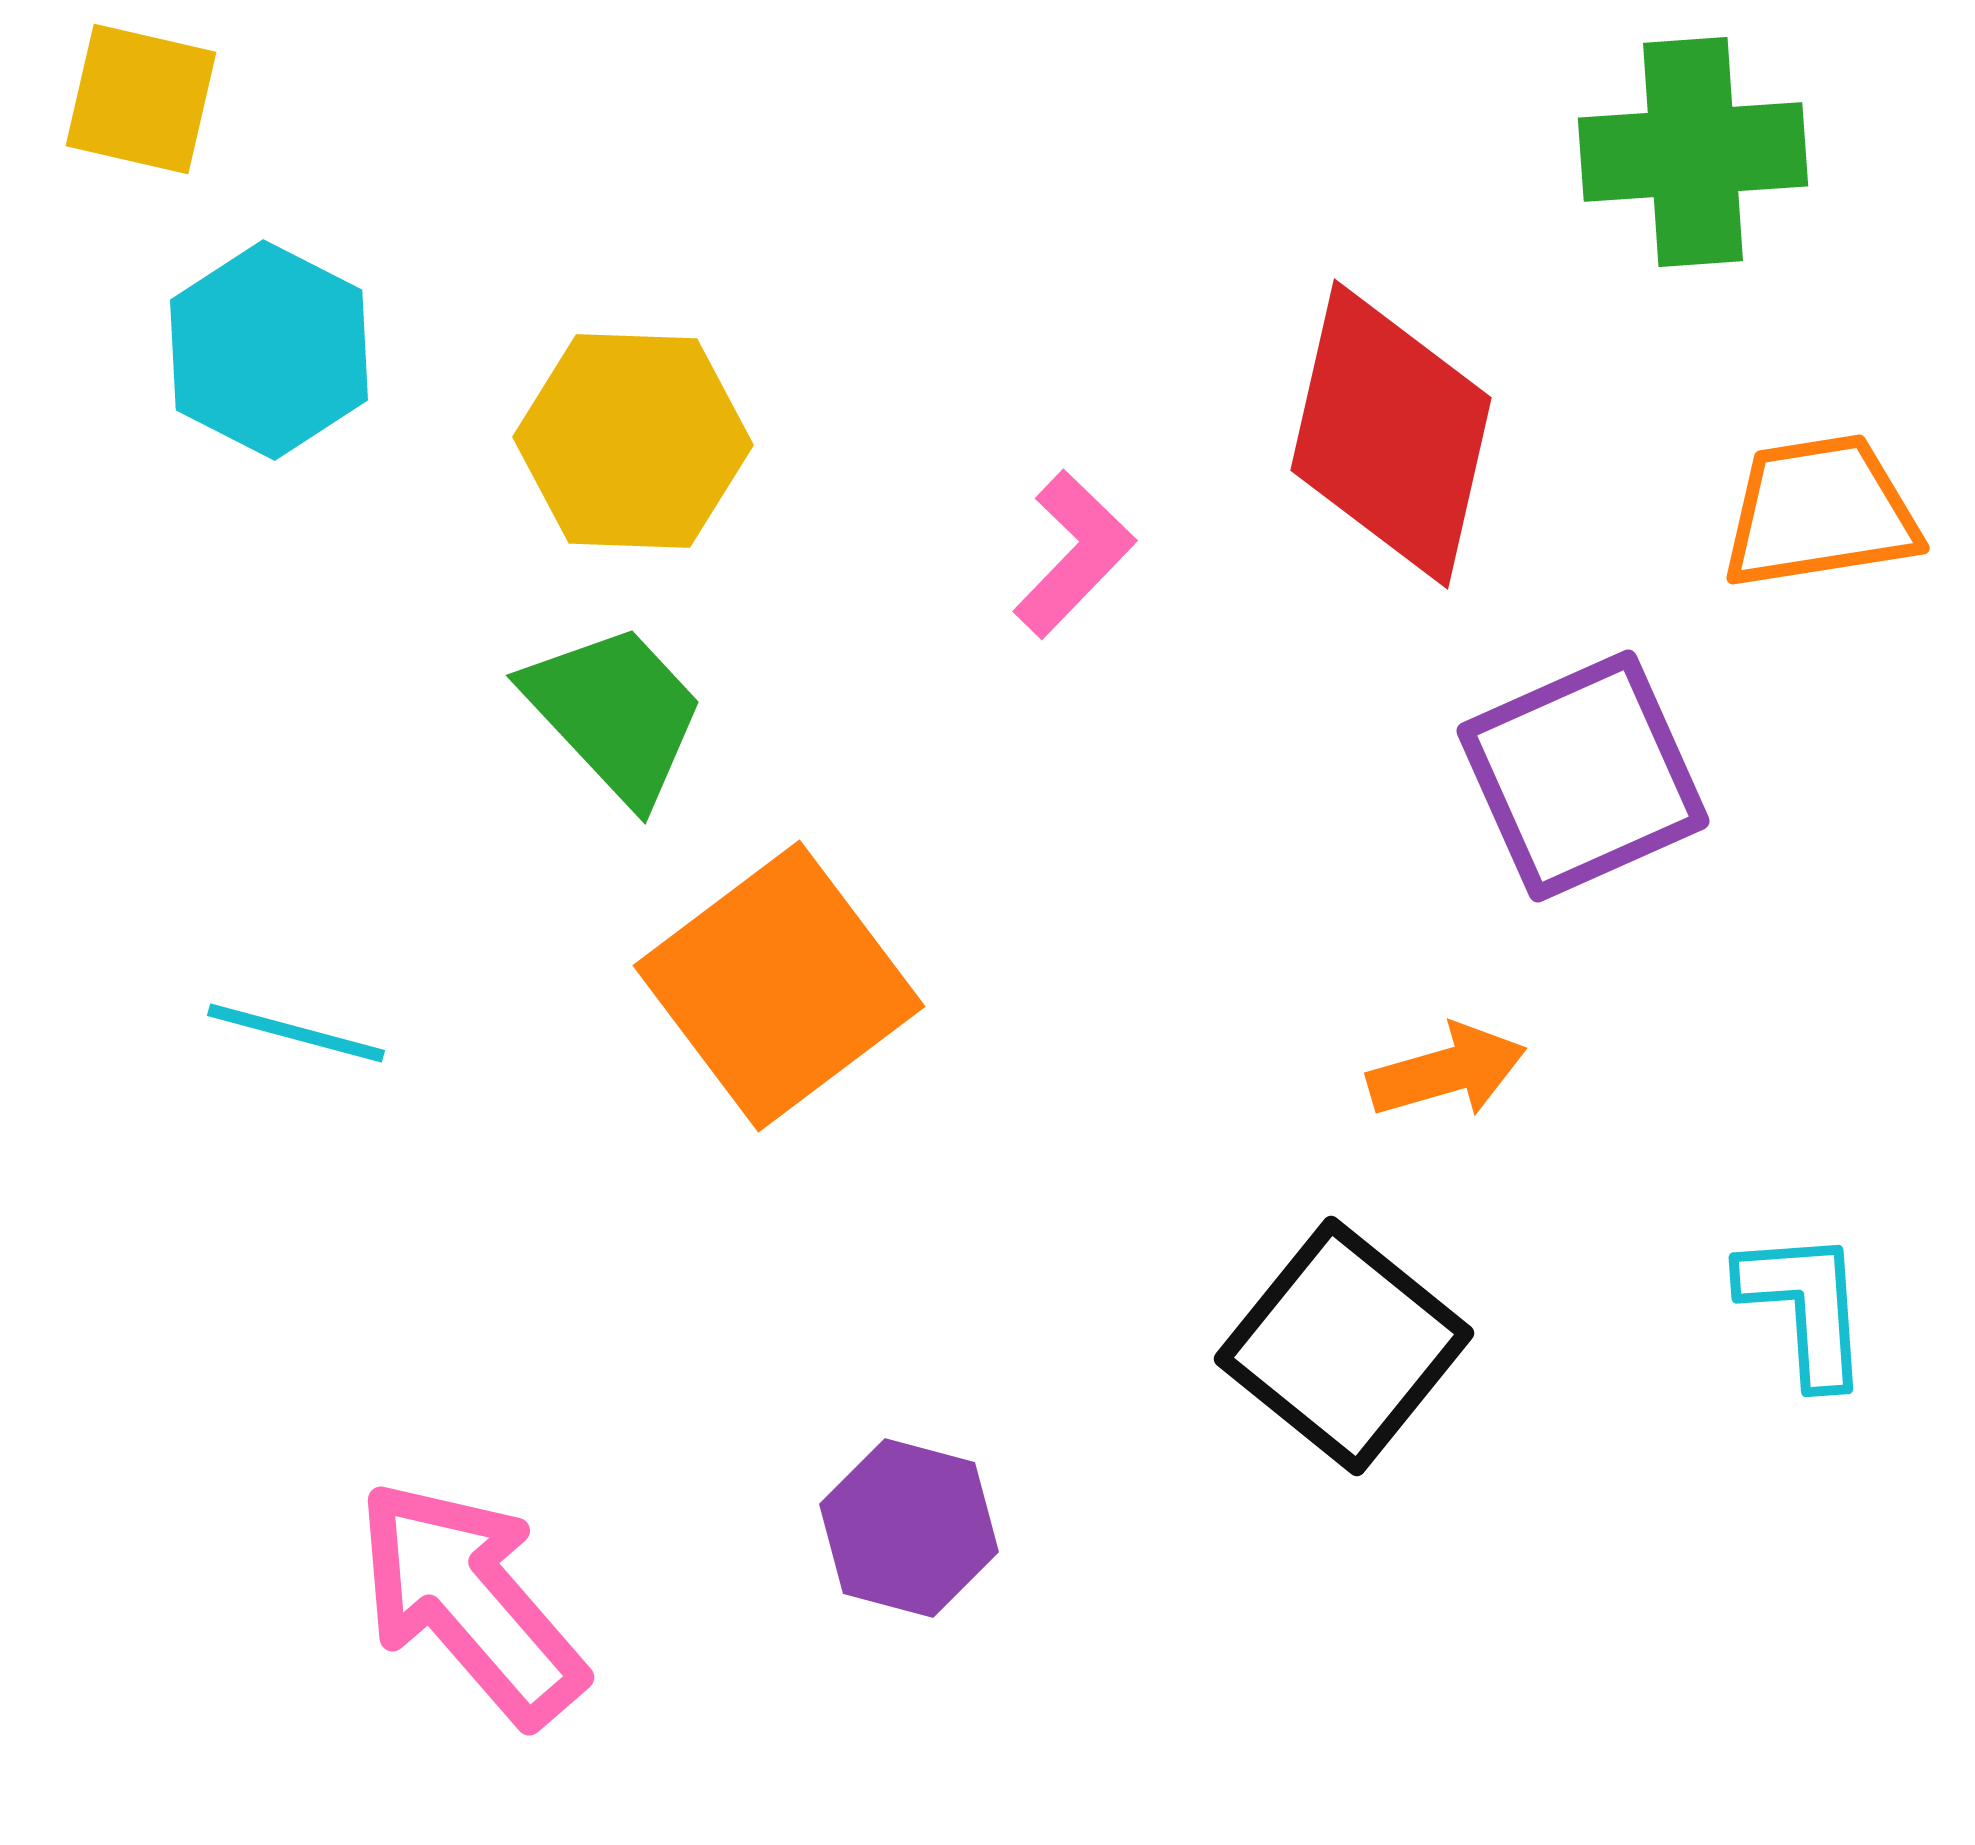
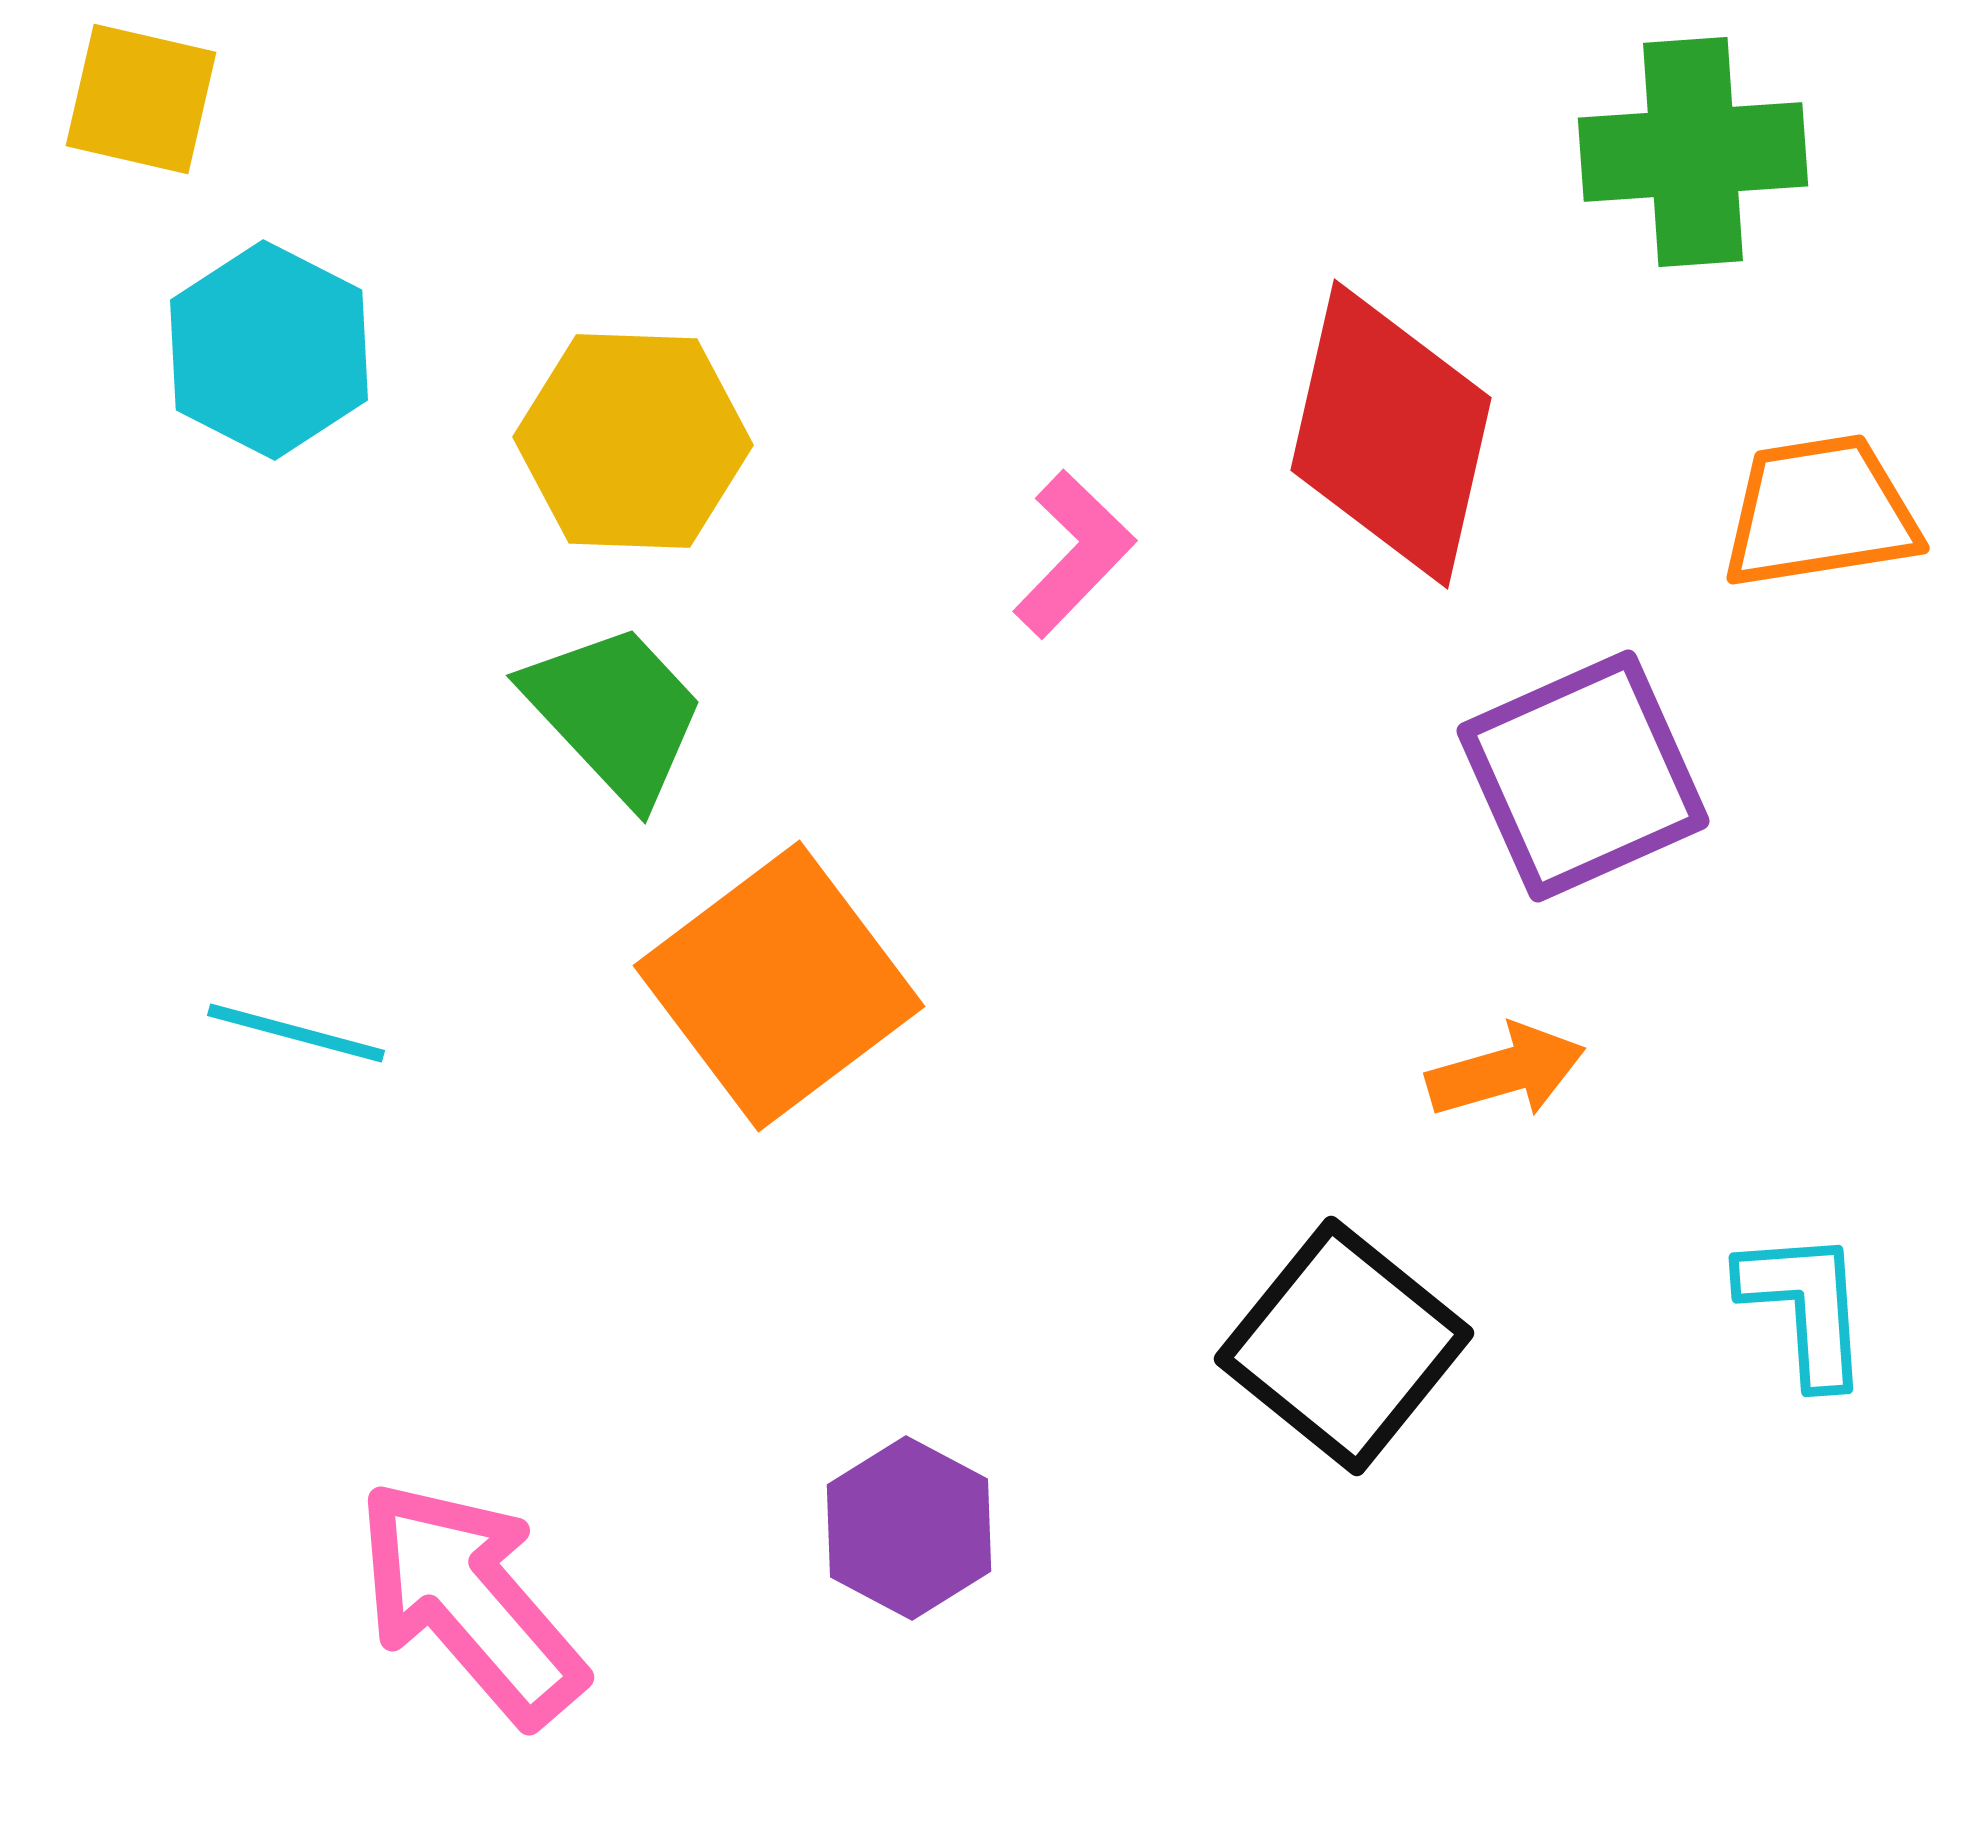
orange arrow: moved 59 px right
purple hexagon: rotated 13 degrees clockwise
